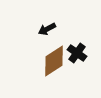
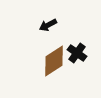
black arrow: moved 1 px right, 4 px up
